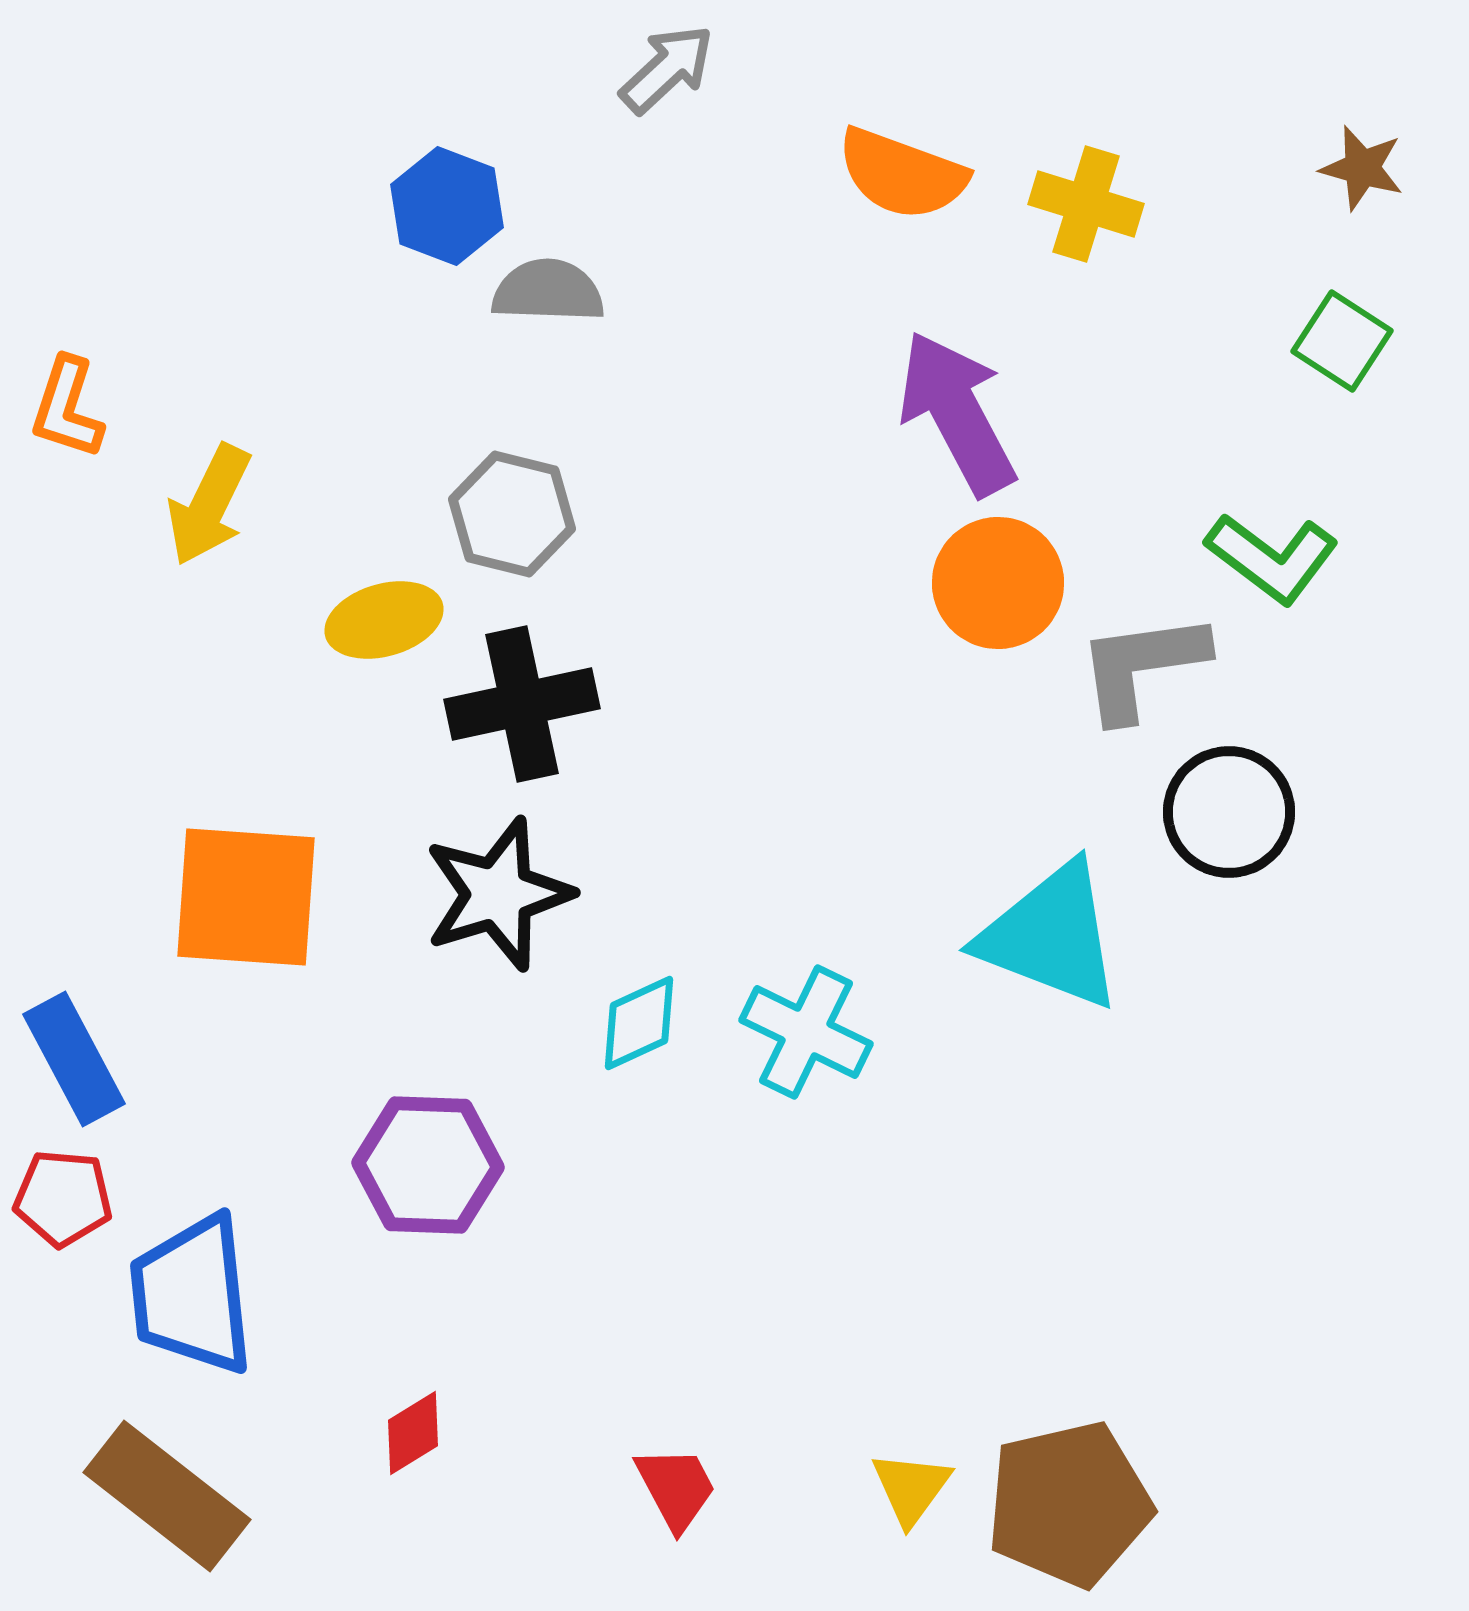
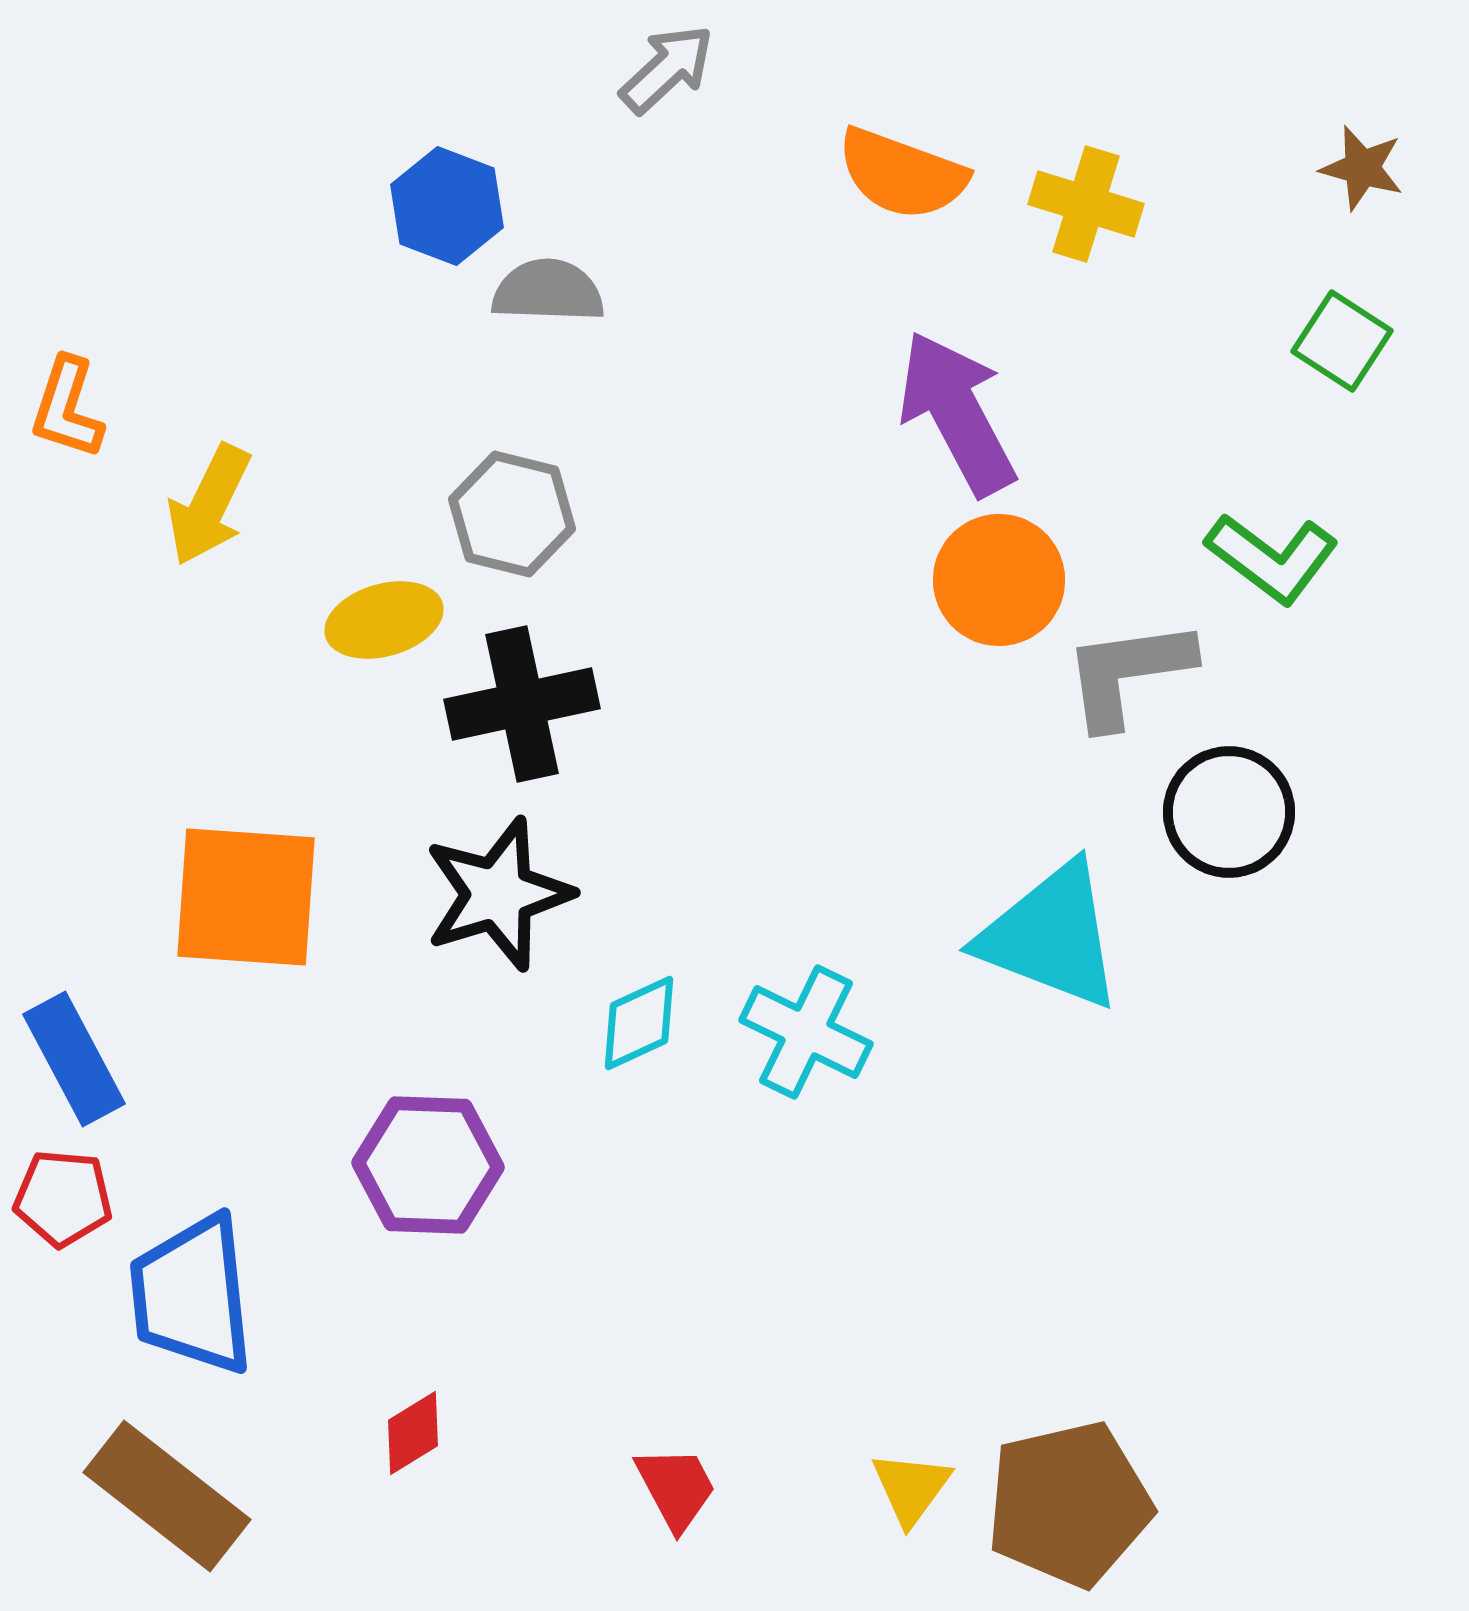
orange circle: moved 1 px right, 3 px up
gray L-shape: moved 14 px left, 7 px down
